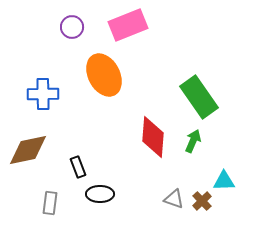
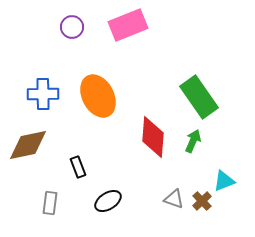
orange ellipse: moved 6 px left, 21 px down
brown diamond: moved 5 px up
cyan triangle: rotated 20 degrees counterclockwise
black ellipse: moved 8 px right, 7 px down; rotated 32 degrees counterclockwise
